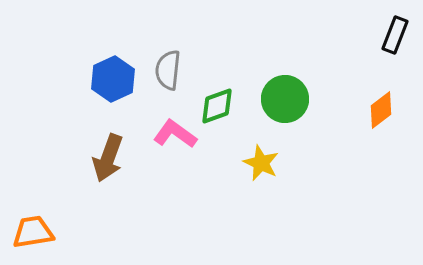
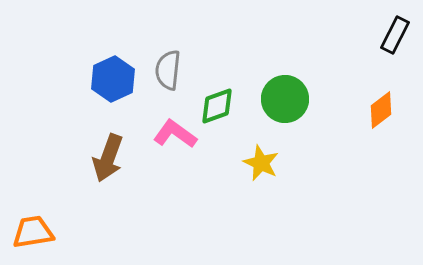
black rectangle: rotated 6 degrees clockwise
